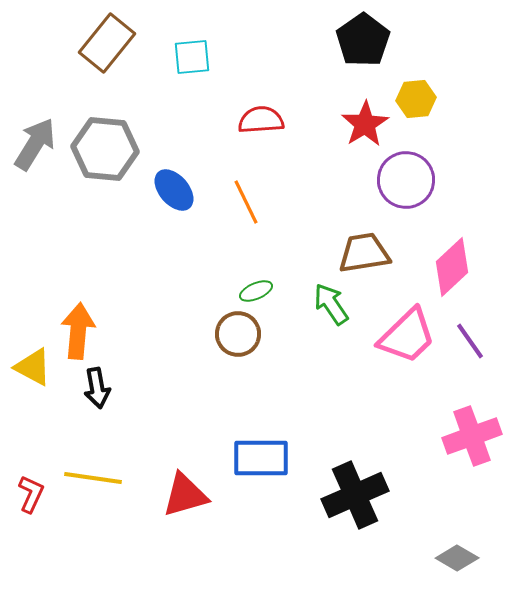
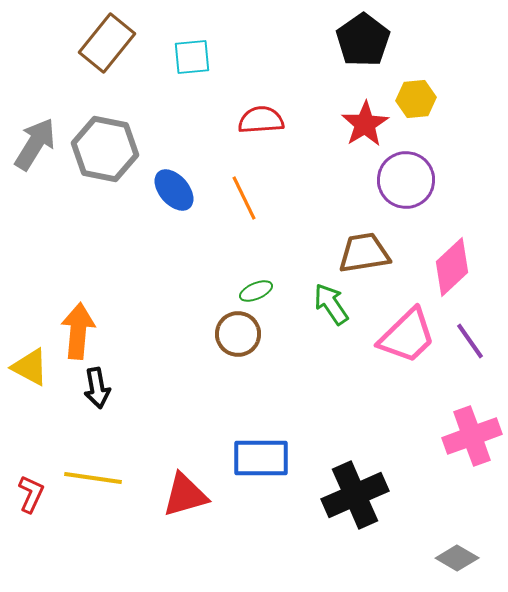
gray hexagon: rotated 6 degrees clockwise
orange line: moved 2 px left, 4 px up
yellow triangle: moved 3 px left
